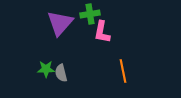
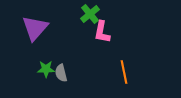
green cross: rotated 30 degrees counterclockwise
purple triangle: moved 25 px left, 5 px down
orange line: moved 1 px right, 1 px down
